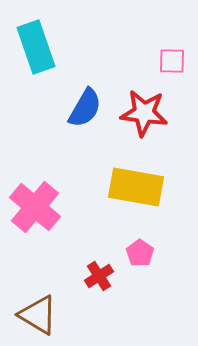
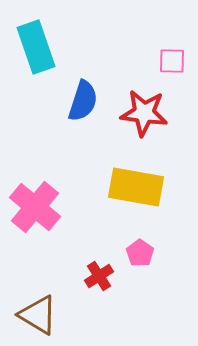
blue semicircle: moved 2 px left, 7 px up; rotated 12 degrees counterclockwise
